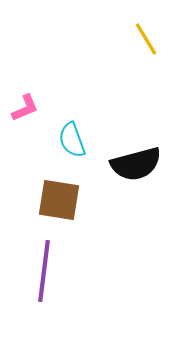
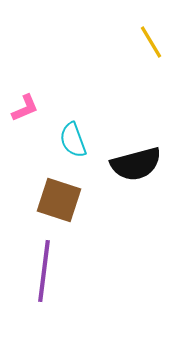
yellow line: moved 5 px right, 3 px down
cyan semicircle: moved 1 px right
brown square: rotated 9 degrees clockwise
